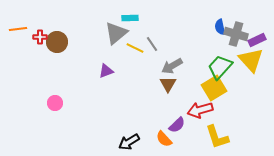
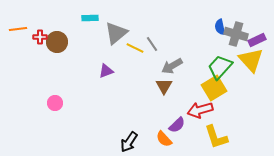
cyan rectangle: moved 40 px left
brown triangle: moved 4 px left, 2 px down
yellow L-shape: moved 1 px left
black arrow: rotated 25 degrees counterclockwise
